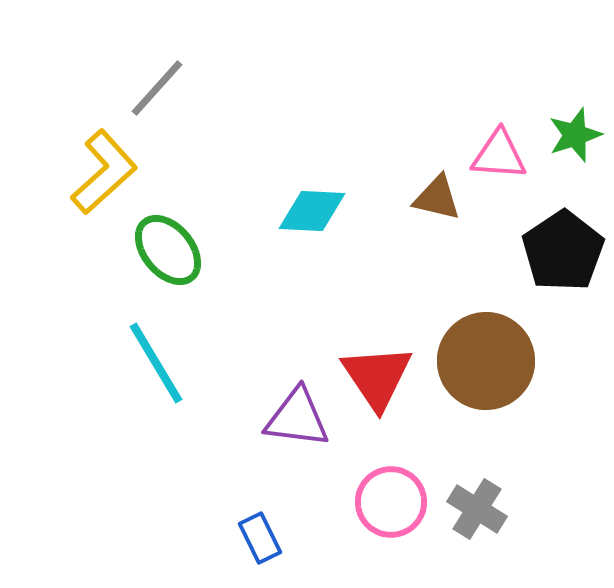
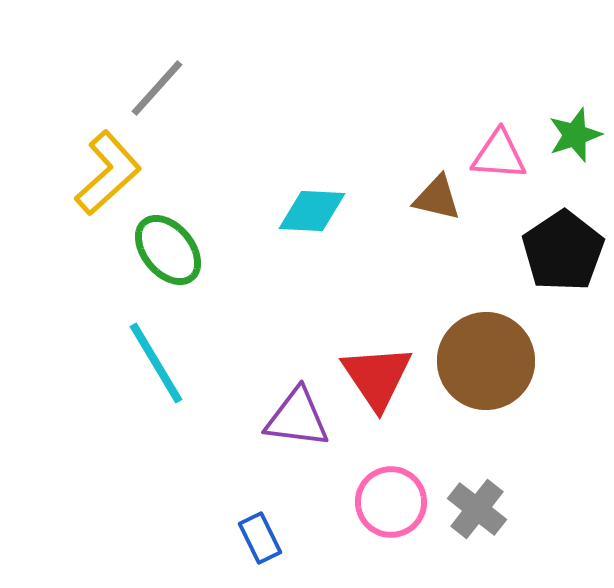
yellow L-shape: moved 4 px right, 1 px down
gray cross: rotated 6 degrees clockwise
